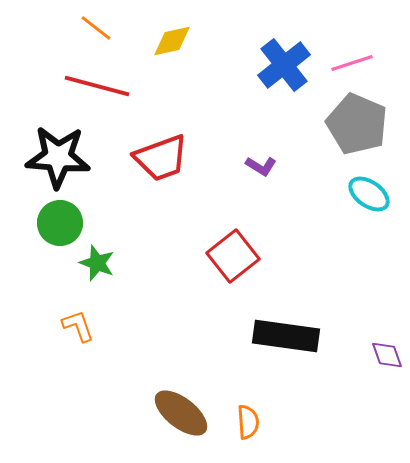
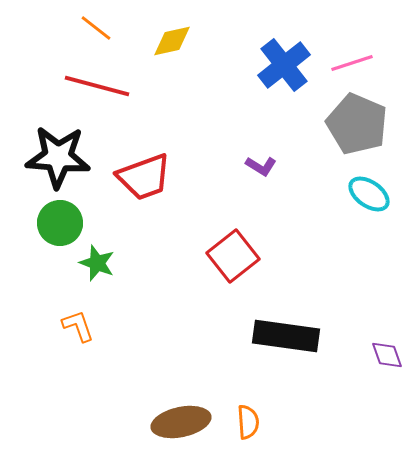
red trapezoid: moved 17 px left, 19 px down
brown ellipse: moved 9 px down; rotated 50 degrees counterclockwise
